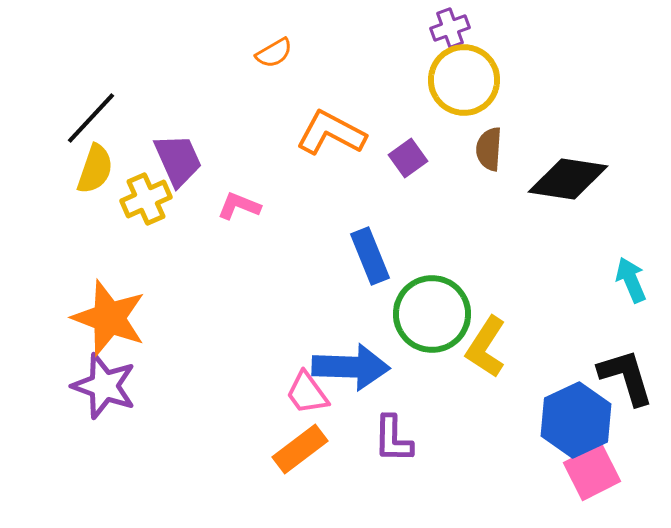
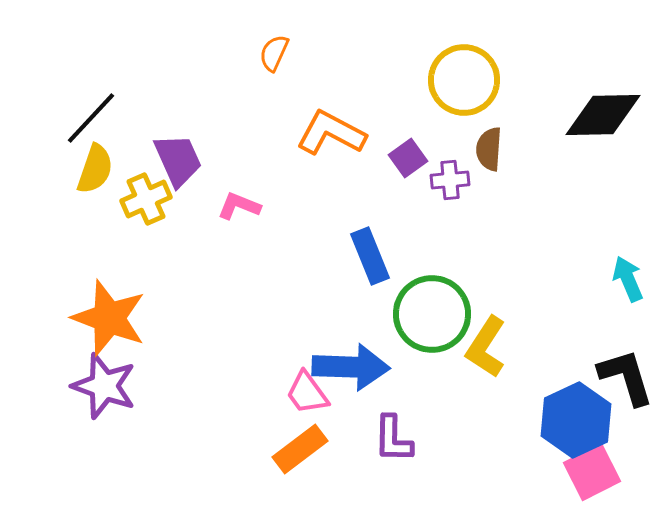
purple cross: moved 152 px down; rotated 15 degrees clockwise
orange semicircle: rotated 144 degrees clockwise
black diamond: moved 35 px right, 64 px up; rotated 10 degrees counterclockwise
cyan arrow: moved 3 px left, 1 px up
